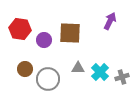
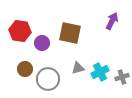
purple arrow: moved 2 px right
red hexagon: moved 2 px down
brown square: rotated 10 degrees clockwise
purple circle: moved 2 px left, 3 px down
gray triangle: rotated 16 degrees counterclockwise
cyan cross: rotated 18 degrees clockwise
